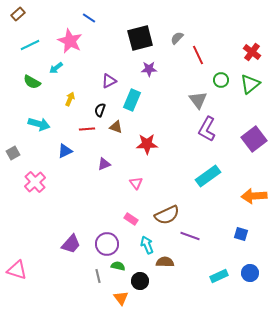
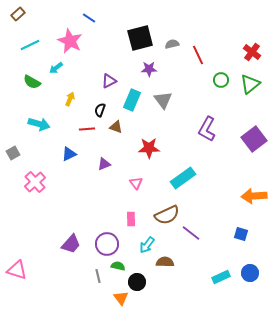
gray semicircle at (177, 38): moved 5 px left, 6 px down; rotated 32 degrees clockwise
gray triangle at (198, 100): moved 35 px left
red star at (147, 144): moved 2 px right, 4 px down
blue triangle at (65, 151): moved 4 px right, 3 px down
cyan rectangle at (208, 176): moved 25 px left, 2 px down
pink rectangle at (131, 219): rotated 56 degrees clockwise
purple line at (190, 236): moved 1 px right, 3 px up; rotated 18 degrees clockwise
cyan arrow at (147, 245): rotated 120 degrees counterclockwise
cyan rectangle at (219, 276): moved 2 px right, 1 px down
black circle at (140, 281): moved 3 px left, 1 px down
